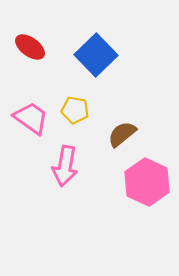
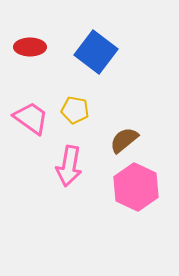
red ellipse: rotated 36 degrees counterclockwise
blue square: moved 3 px up; rotated 9 degrees counterclockwise
brown semicircle: moved 2 px right, 6 px down
pink arrow: moved 4 px right
pink hexagon: moved 11 px left, 5 px down
